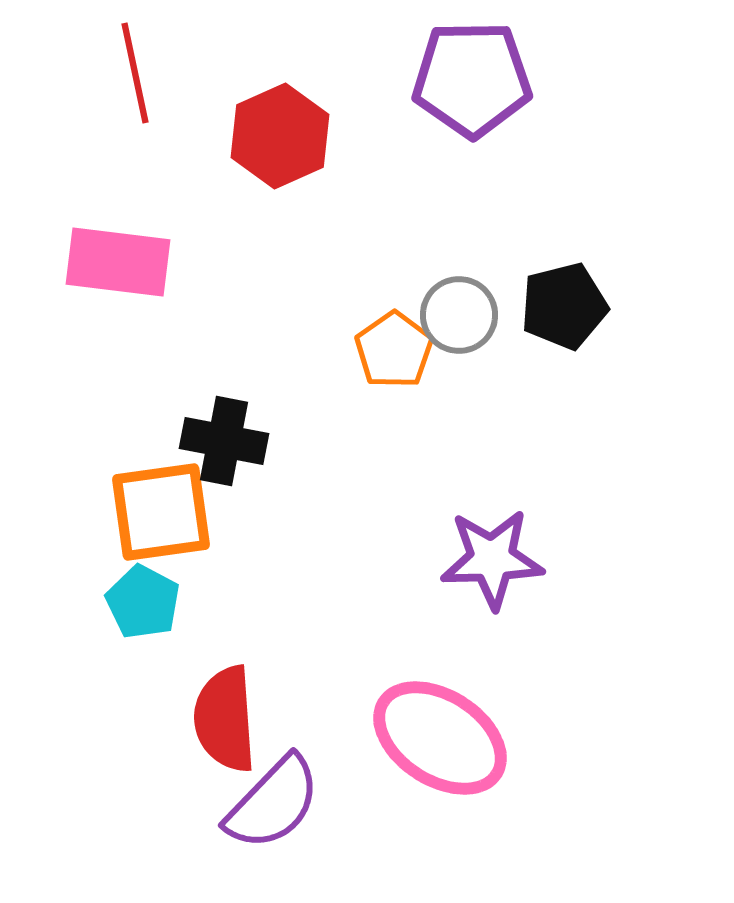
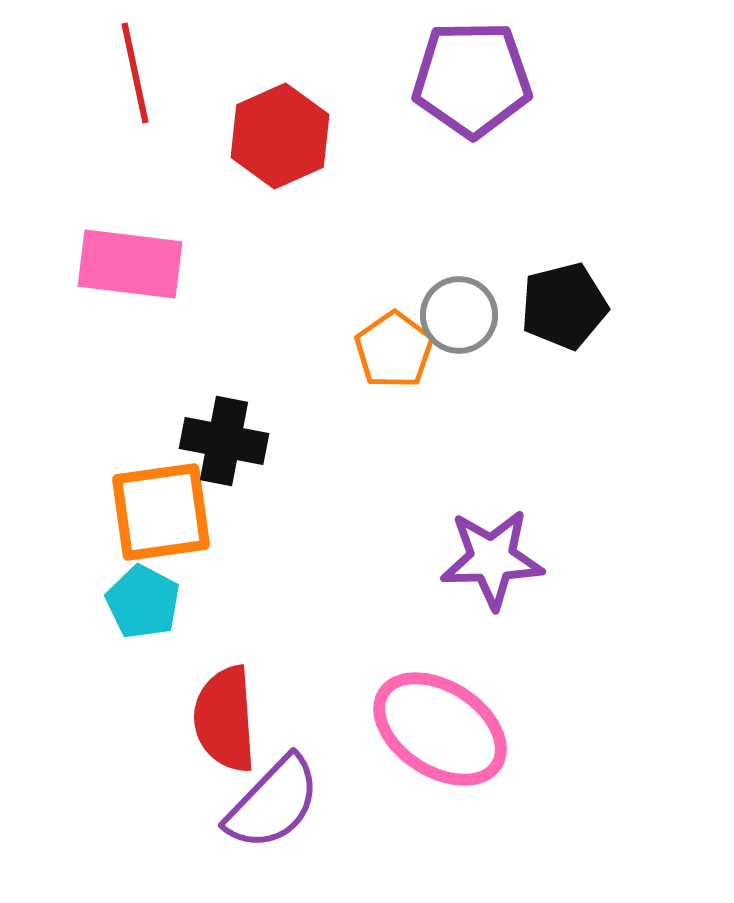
pink rectangle: moved 12 px right, 2 px down
pink ellipse: moved 9 px up
